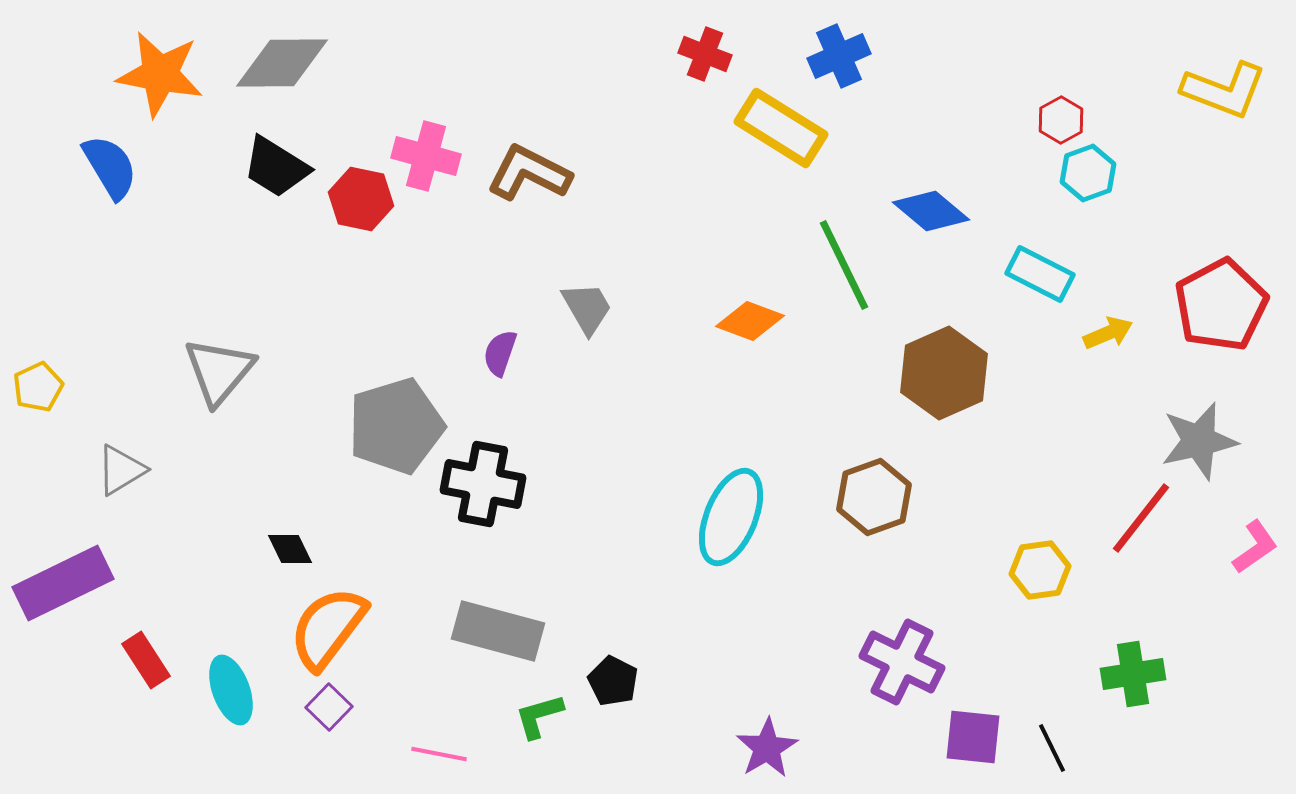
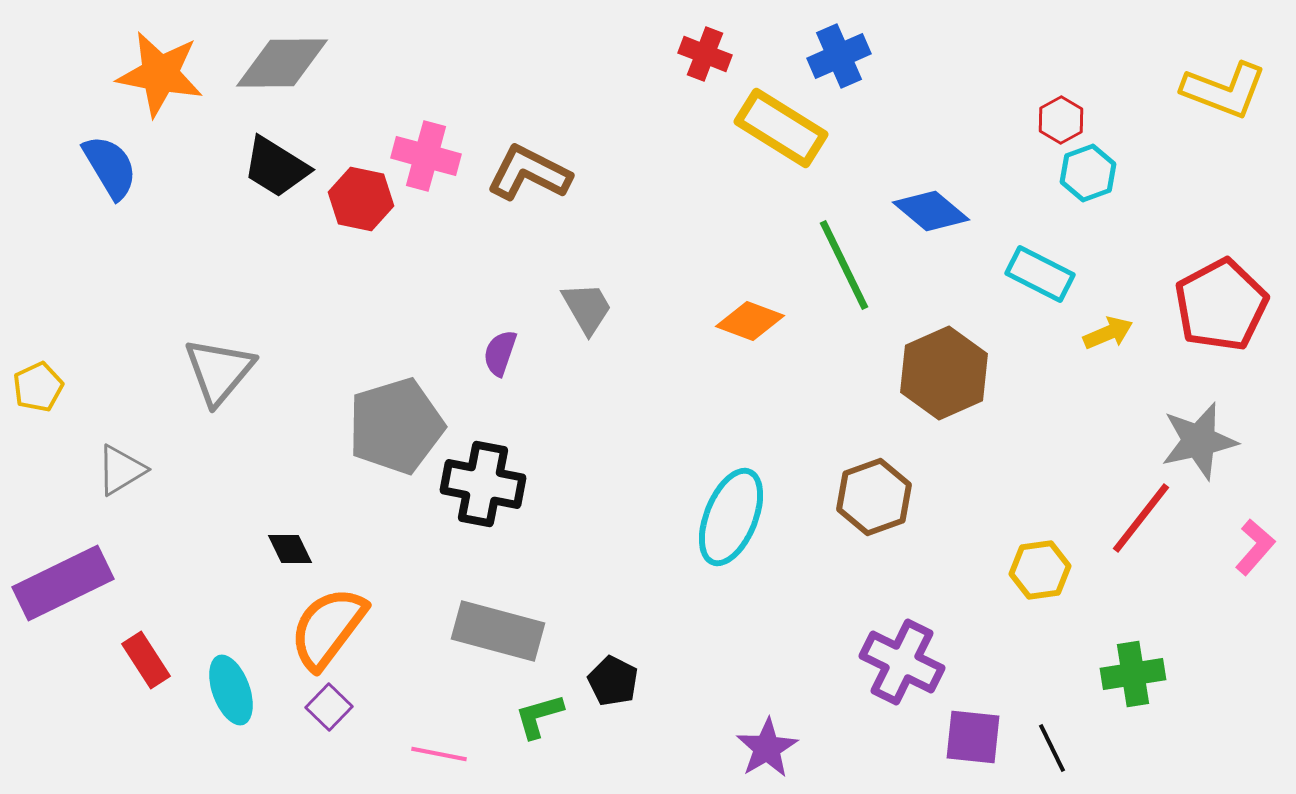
pink L-shape at (1255, 547): rotated 14 degrees counterclockwise
